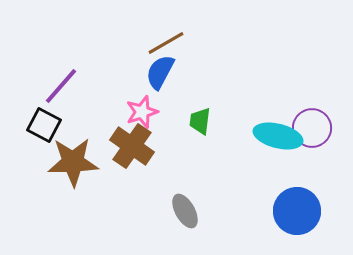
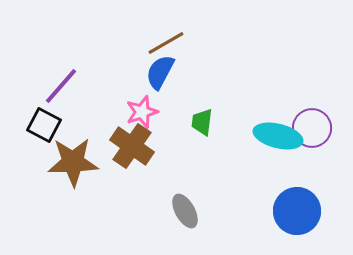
green trapezoid: moved 2 px right, 1 px down
